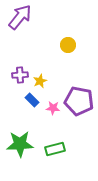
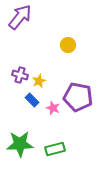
purple cross: rotated 21 degrees clockwise
yellow star: moved 1 px left
purple pentagon: moved 1 px left, 4 px up
pink star: rotated 16 degrees clockwise
